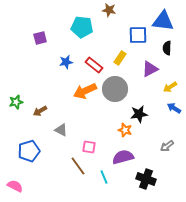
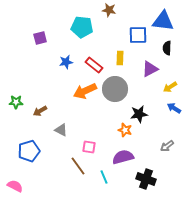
yellow rectangle: rotated 32 degrees counterclockwise
green star: rotated 16 degrees clockwise
